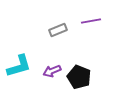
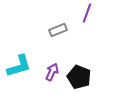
purple line: moved 4 px left, 8 px up; rotated 60 degrees counterclockwise
purple arrow: moved 1 px down; rotated 138 degrees clockwise
